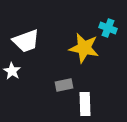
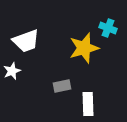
yellow star: rotated 28 degrees counterclockwise
white star: rotated 18 degrees clockwise
gray rectangle: moved 2 px left, 1 px down
white rectangle: moved 3 px right
